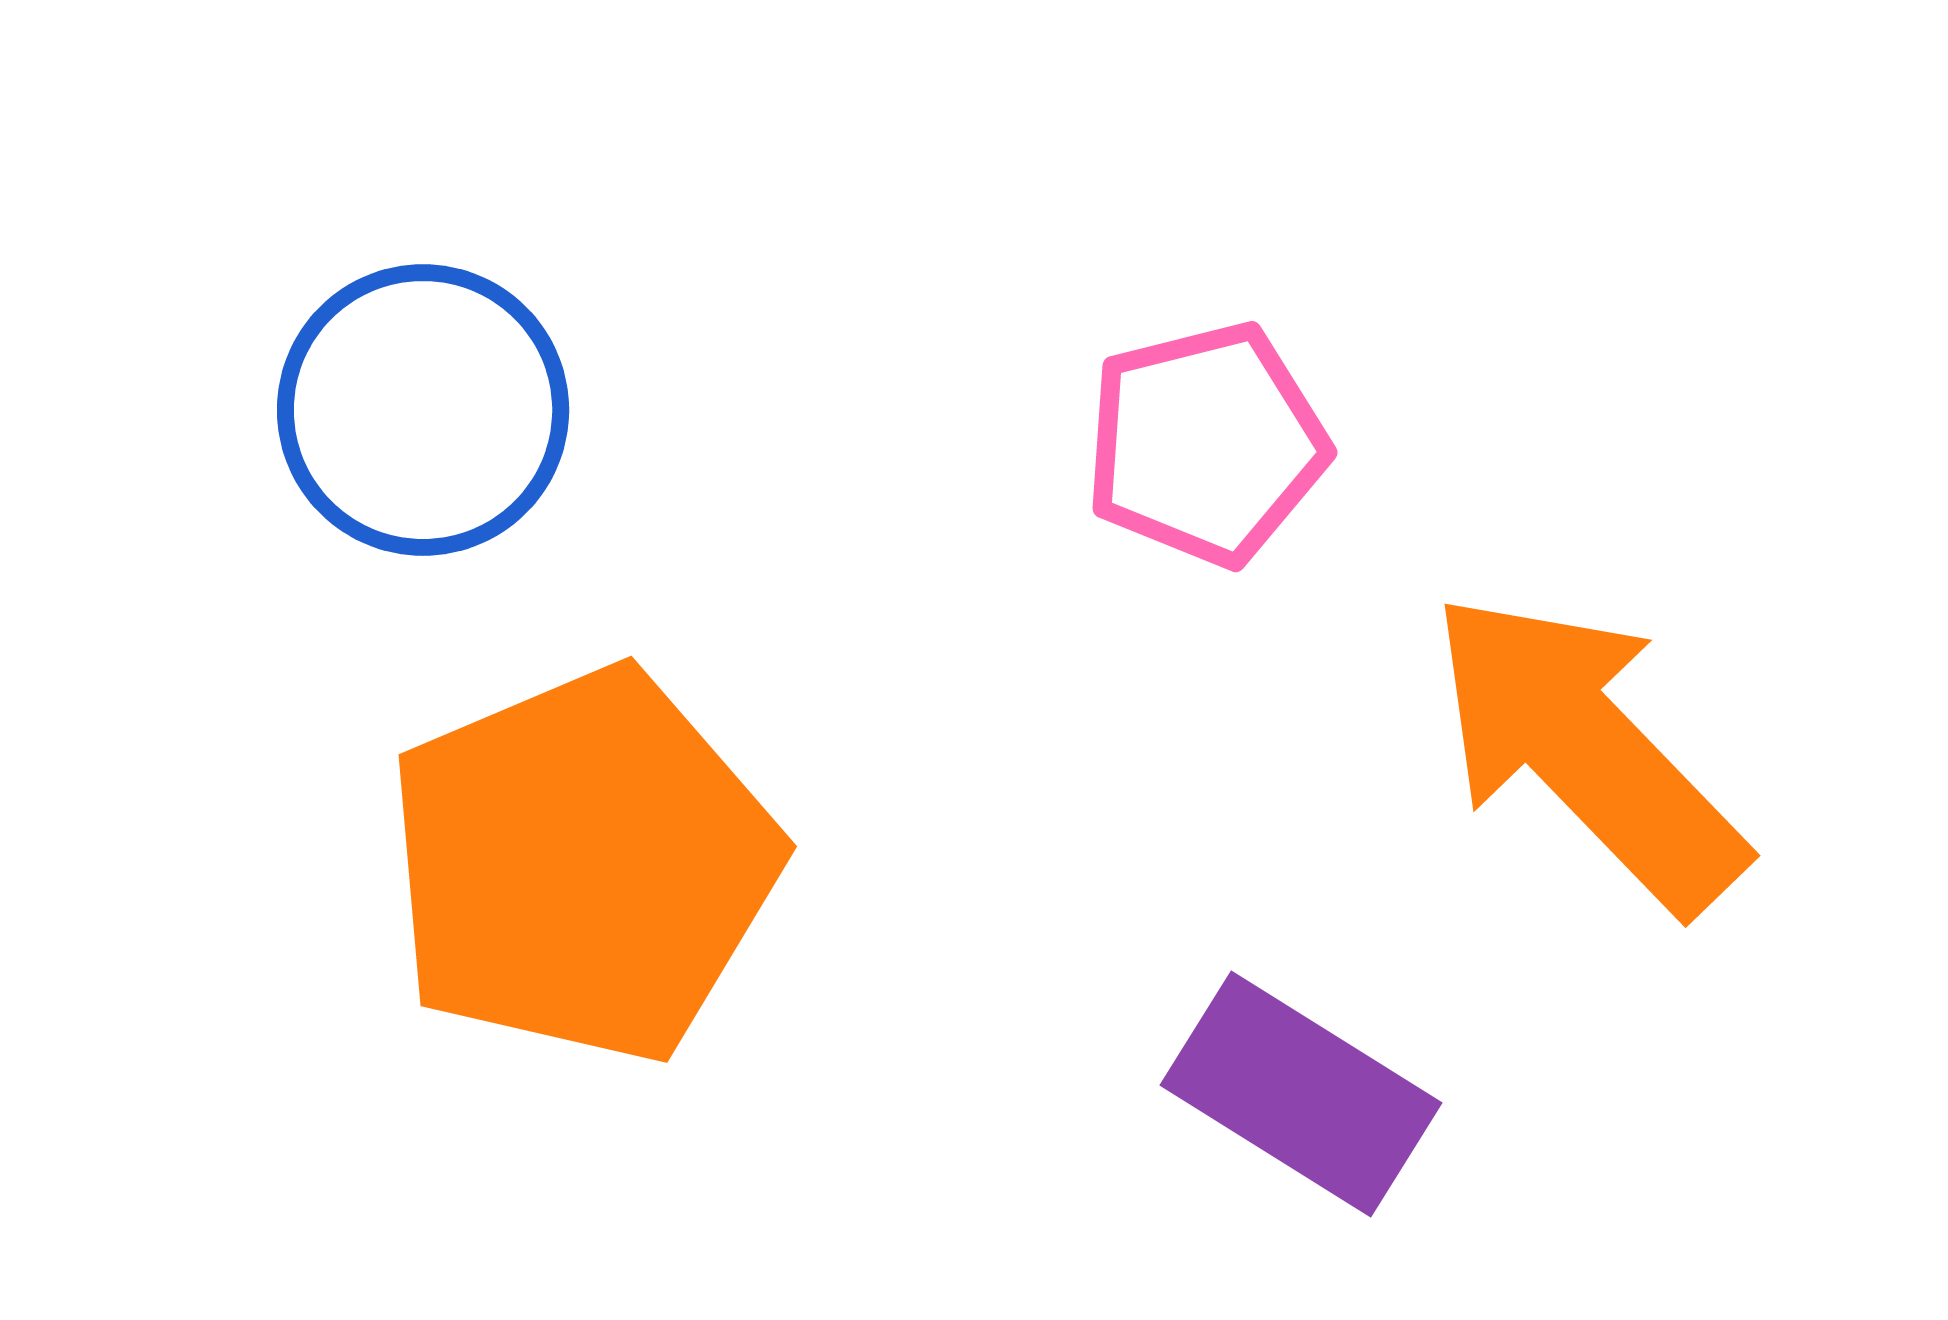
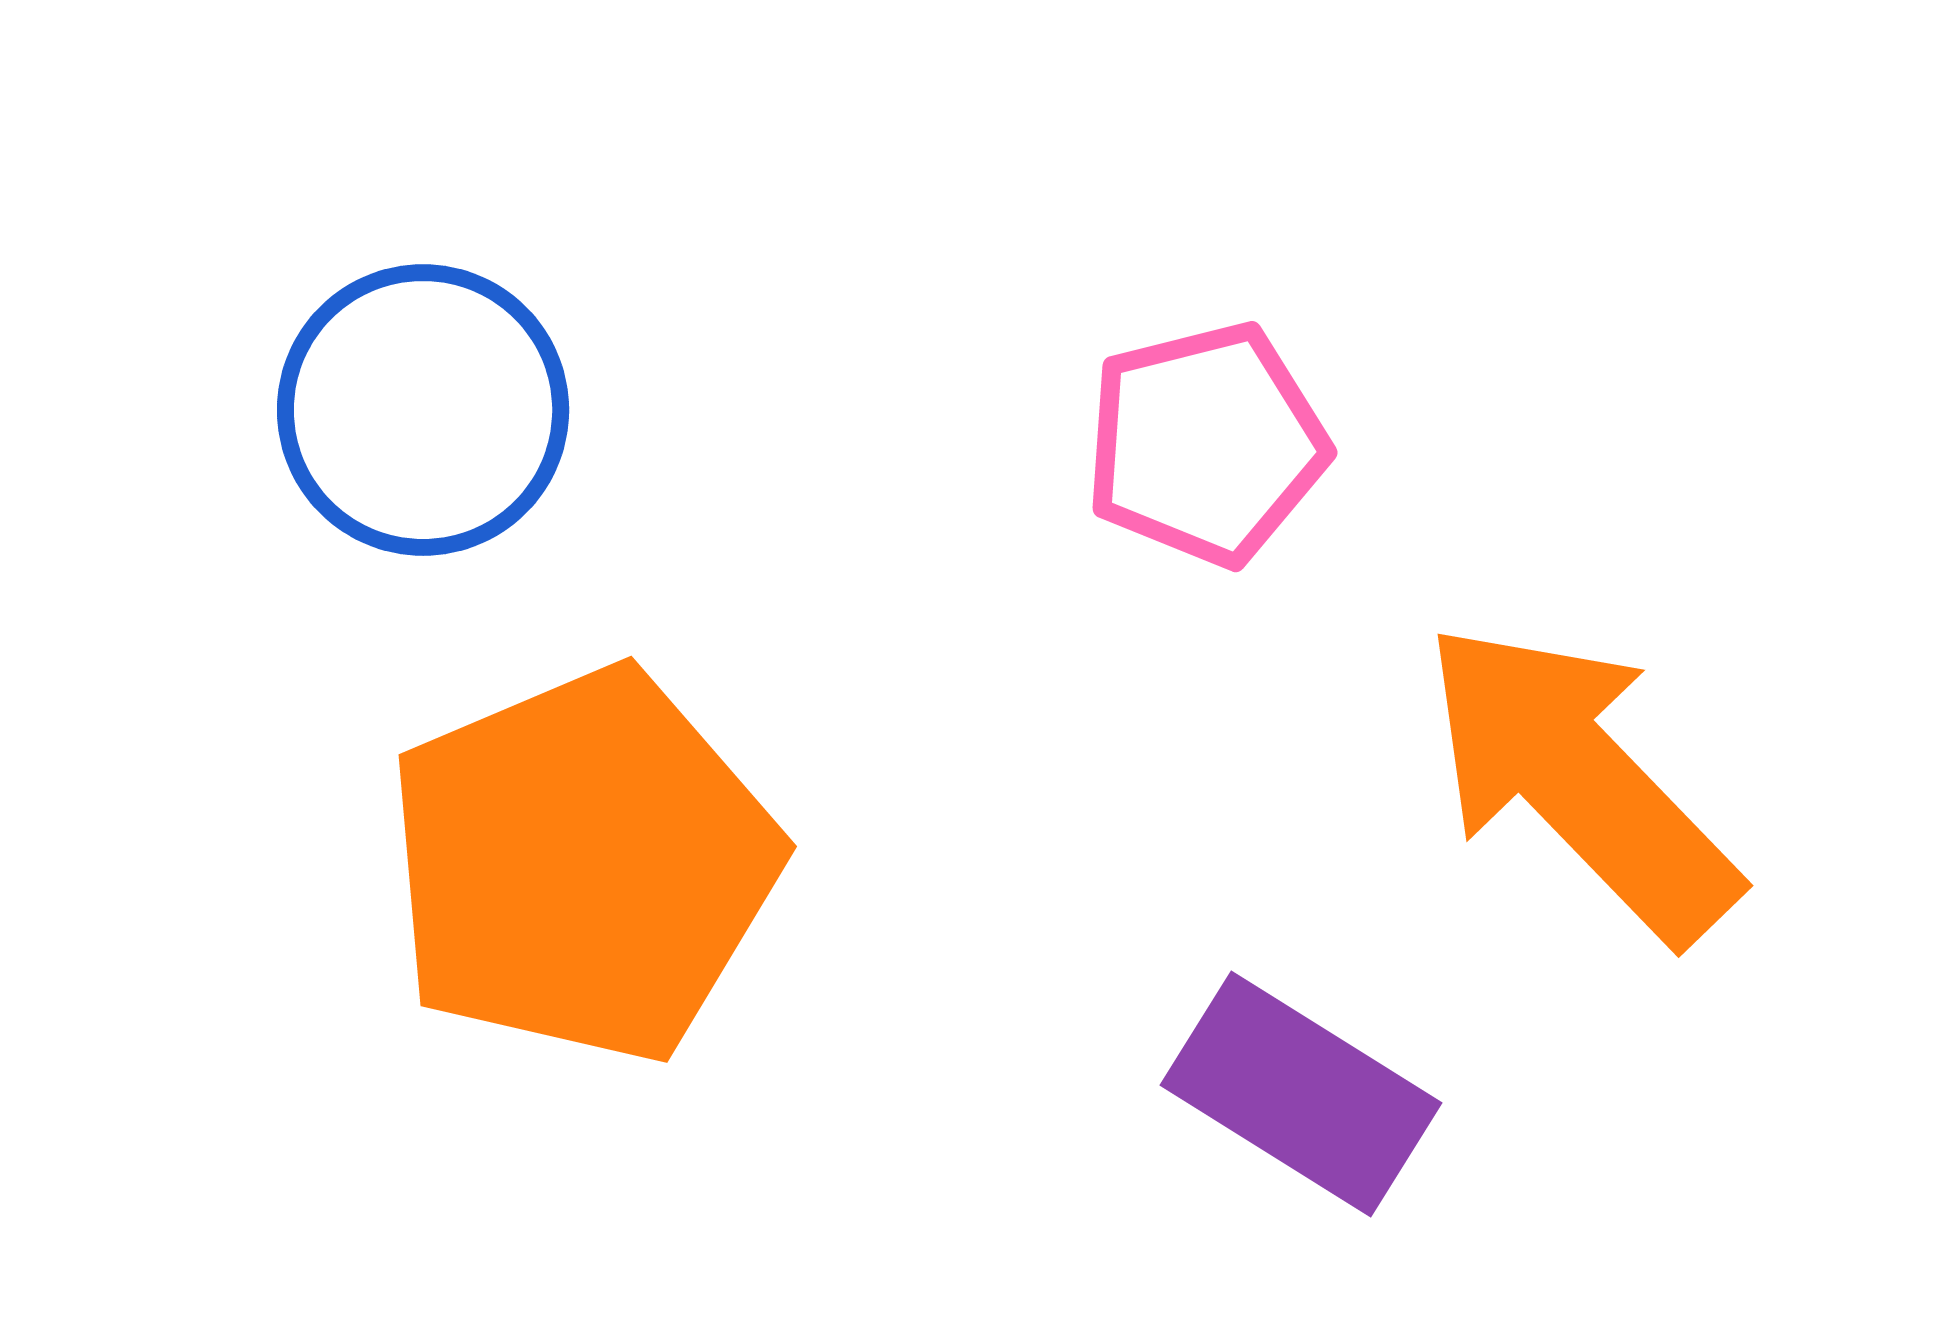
orange arrow: moved 7 px left, 30 px down
